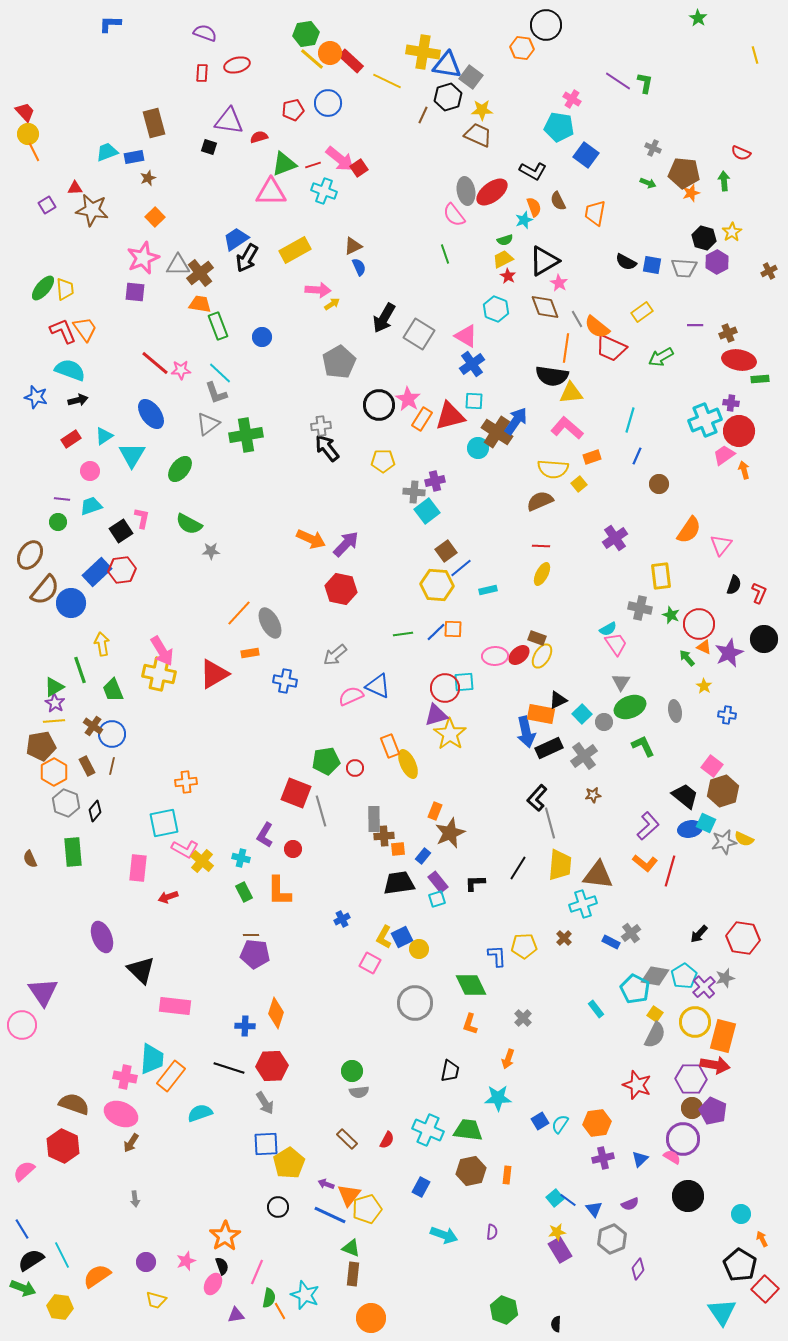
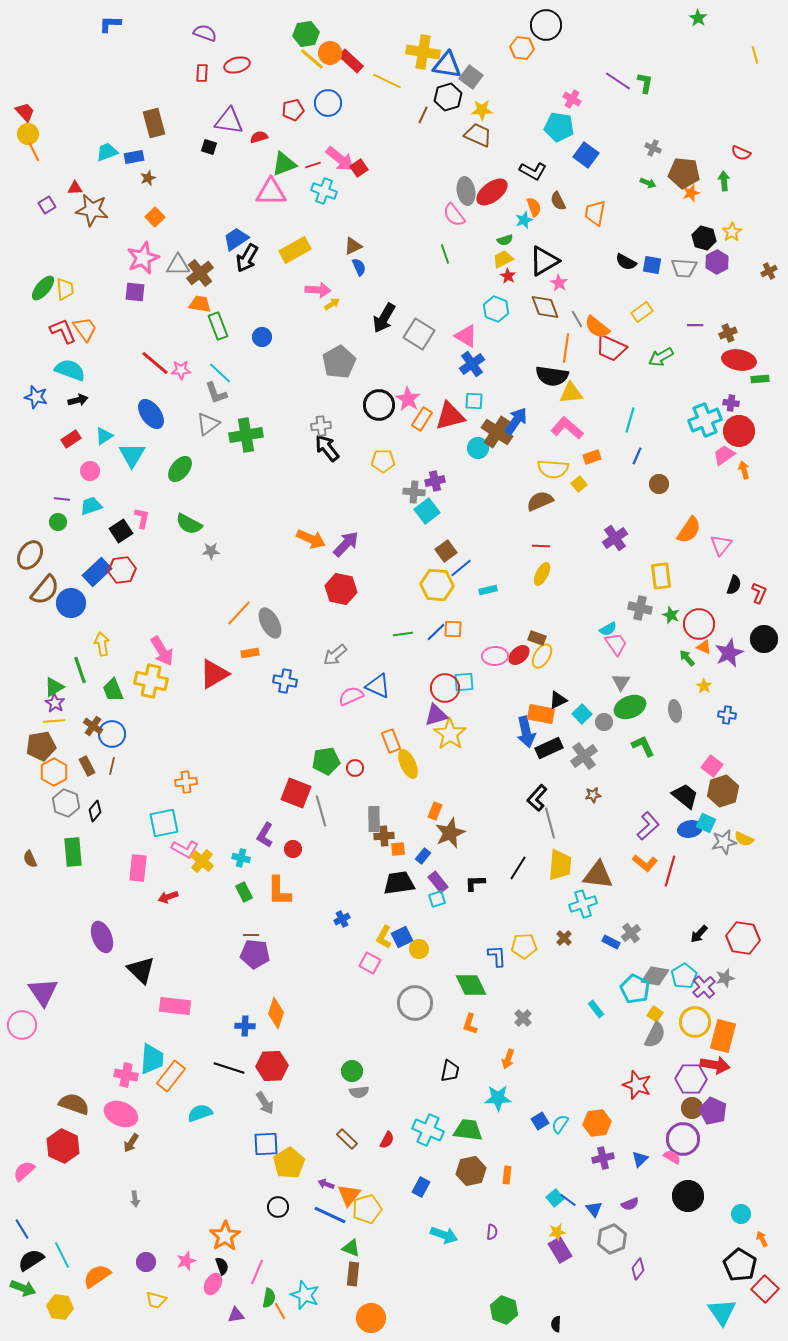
yellow cross at (159, 674): moved 8 px left, 7 px down
orange rectangle at (390, 746): moved 1 px right, 5 px up
pink cross at (125, 1077): moved 1 px right, 2 px up
